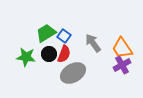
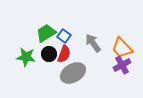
orange trapezoid: rotated 10 degrees counterclockwise
